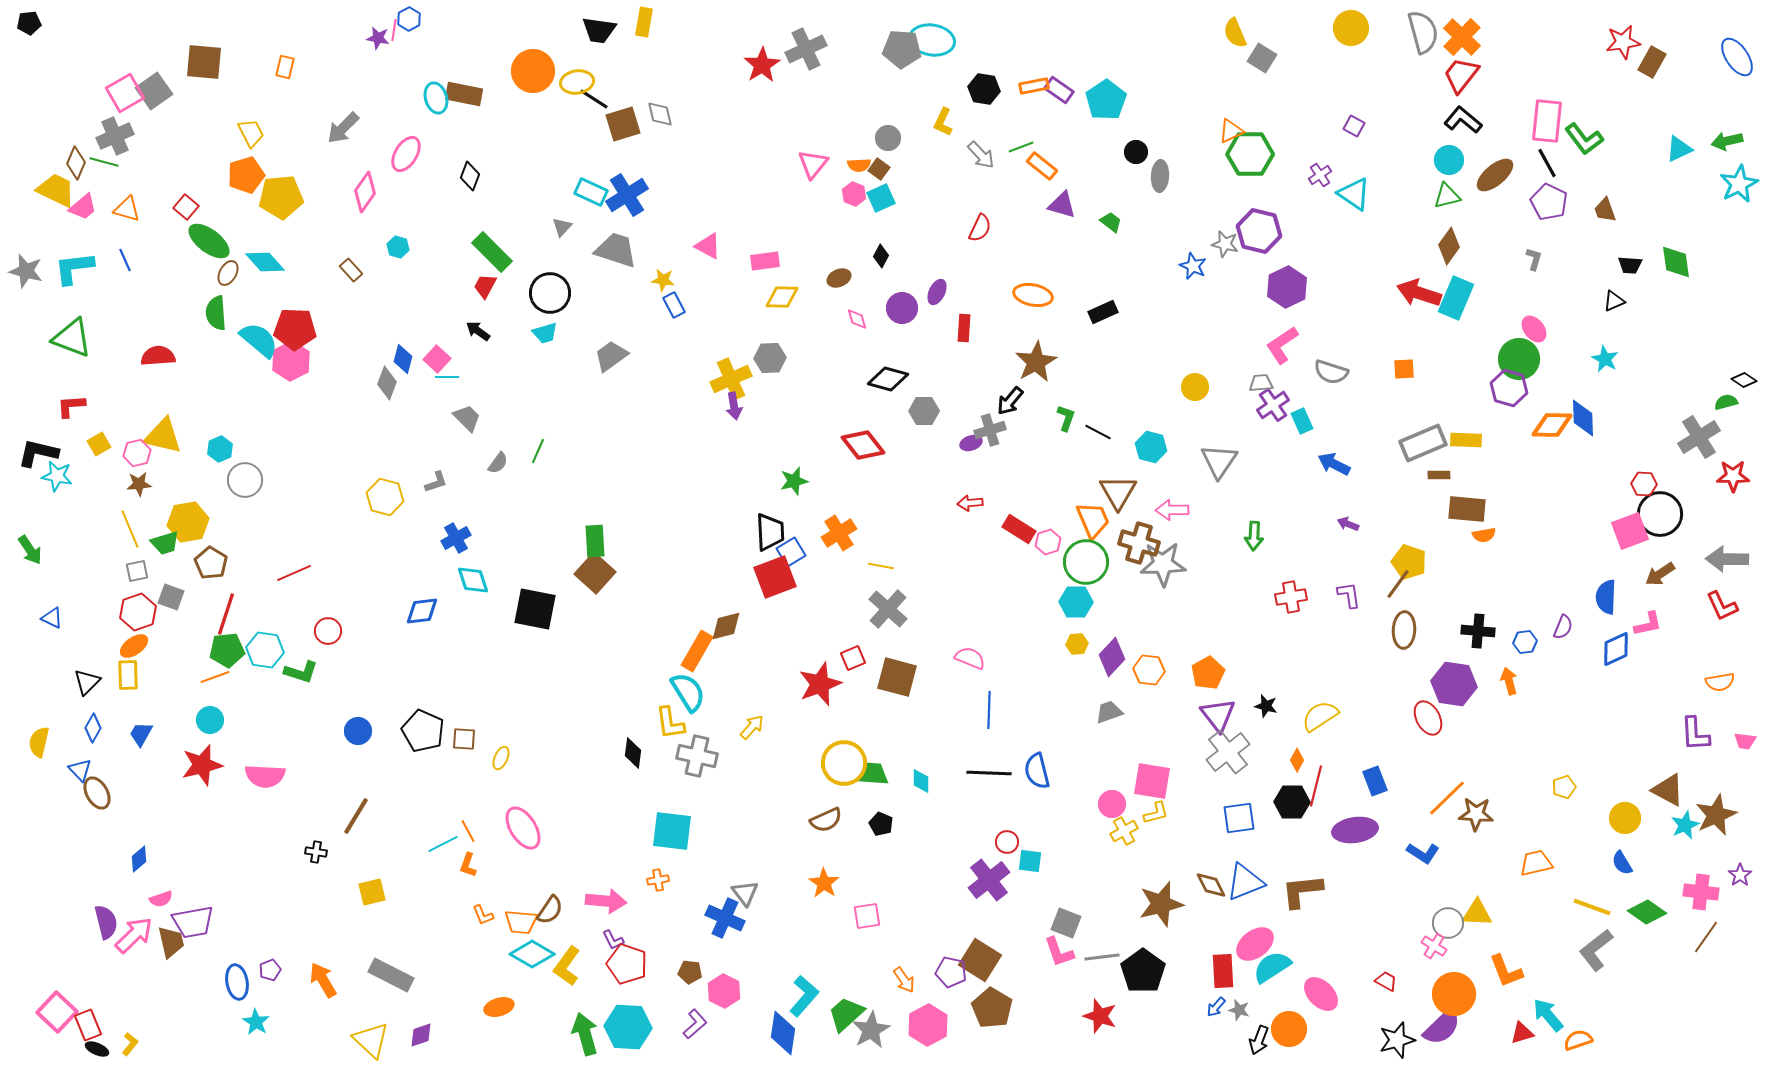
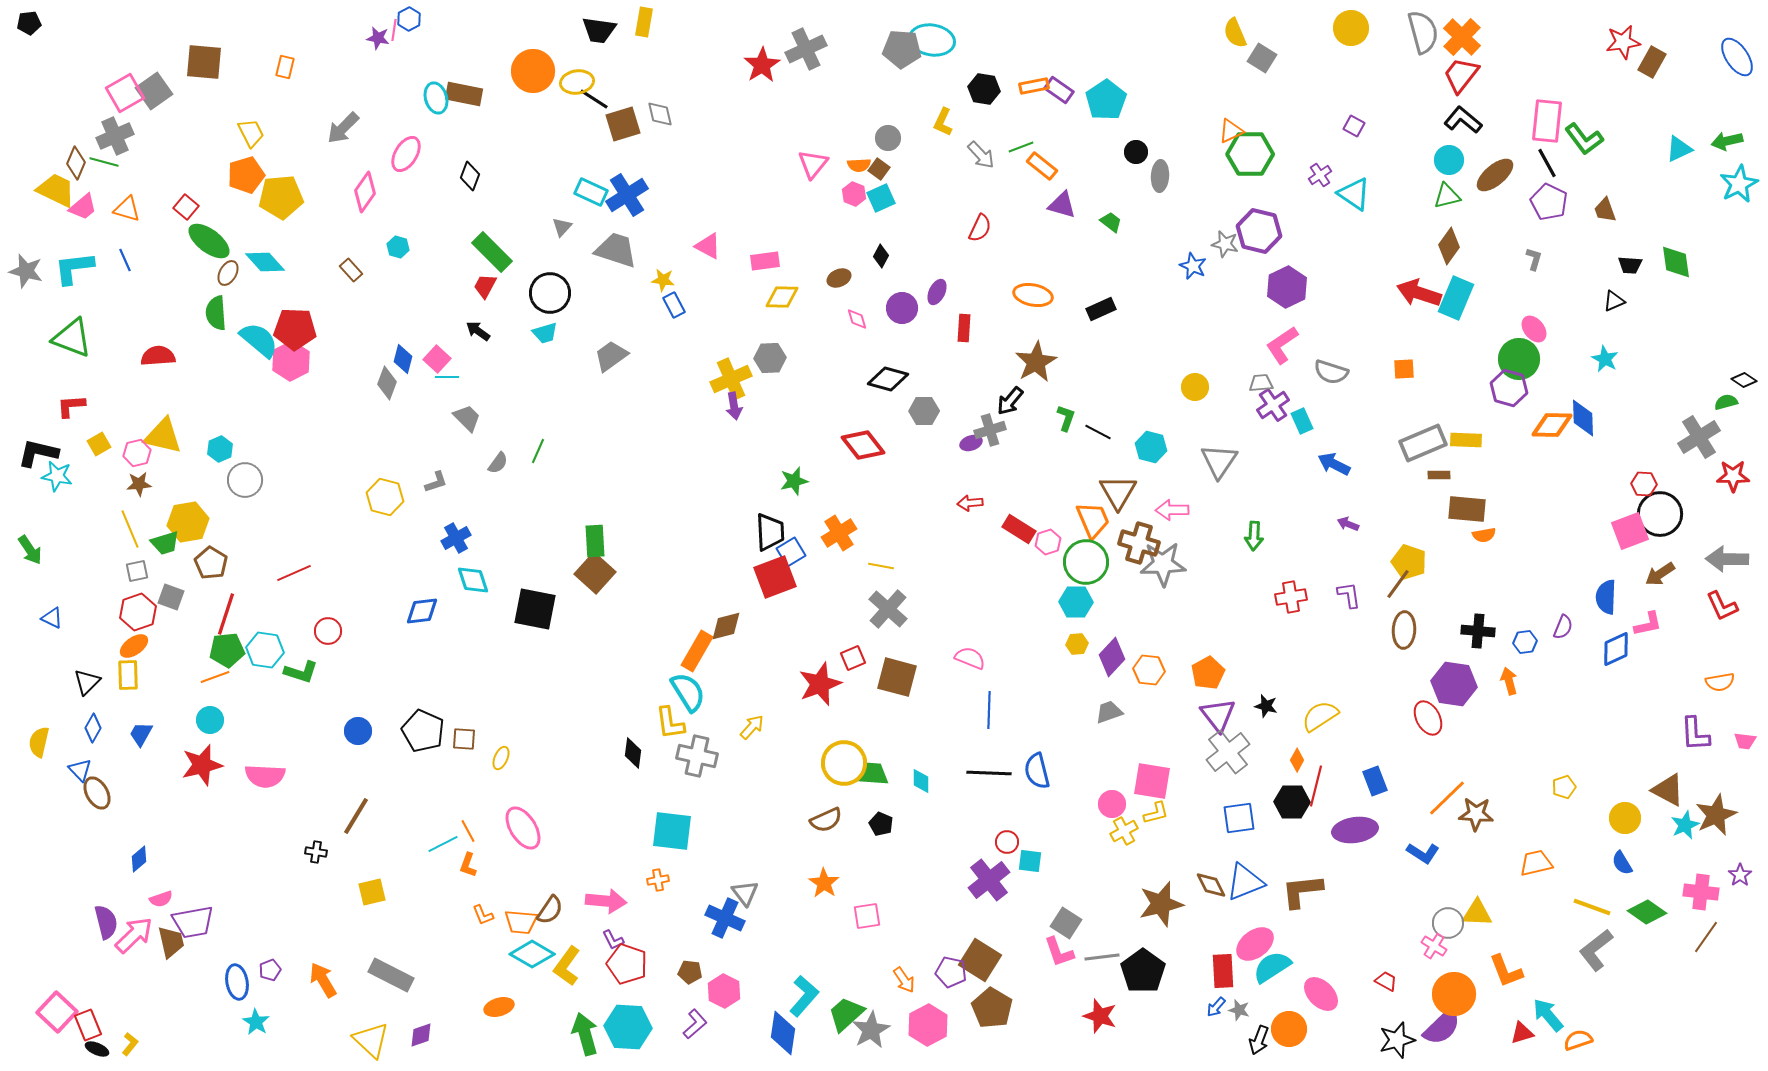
black rectangle at (1103, 312): moved 2 px left, 3 px up
gray square at (1066, 923): rotated 12 degrees clockwise
